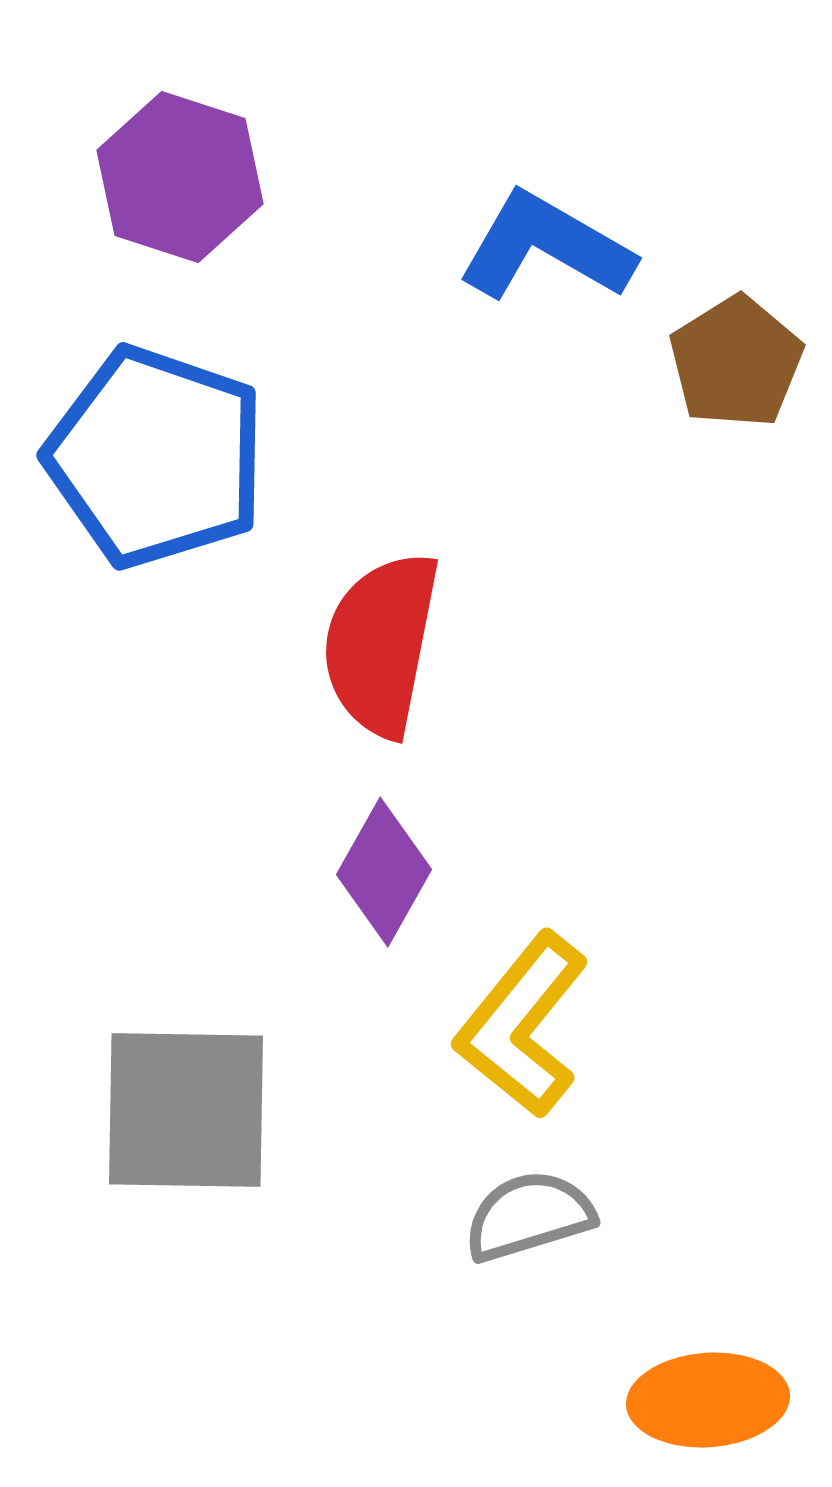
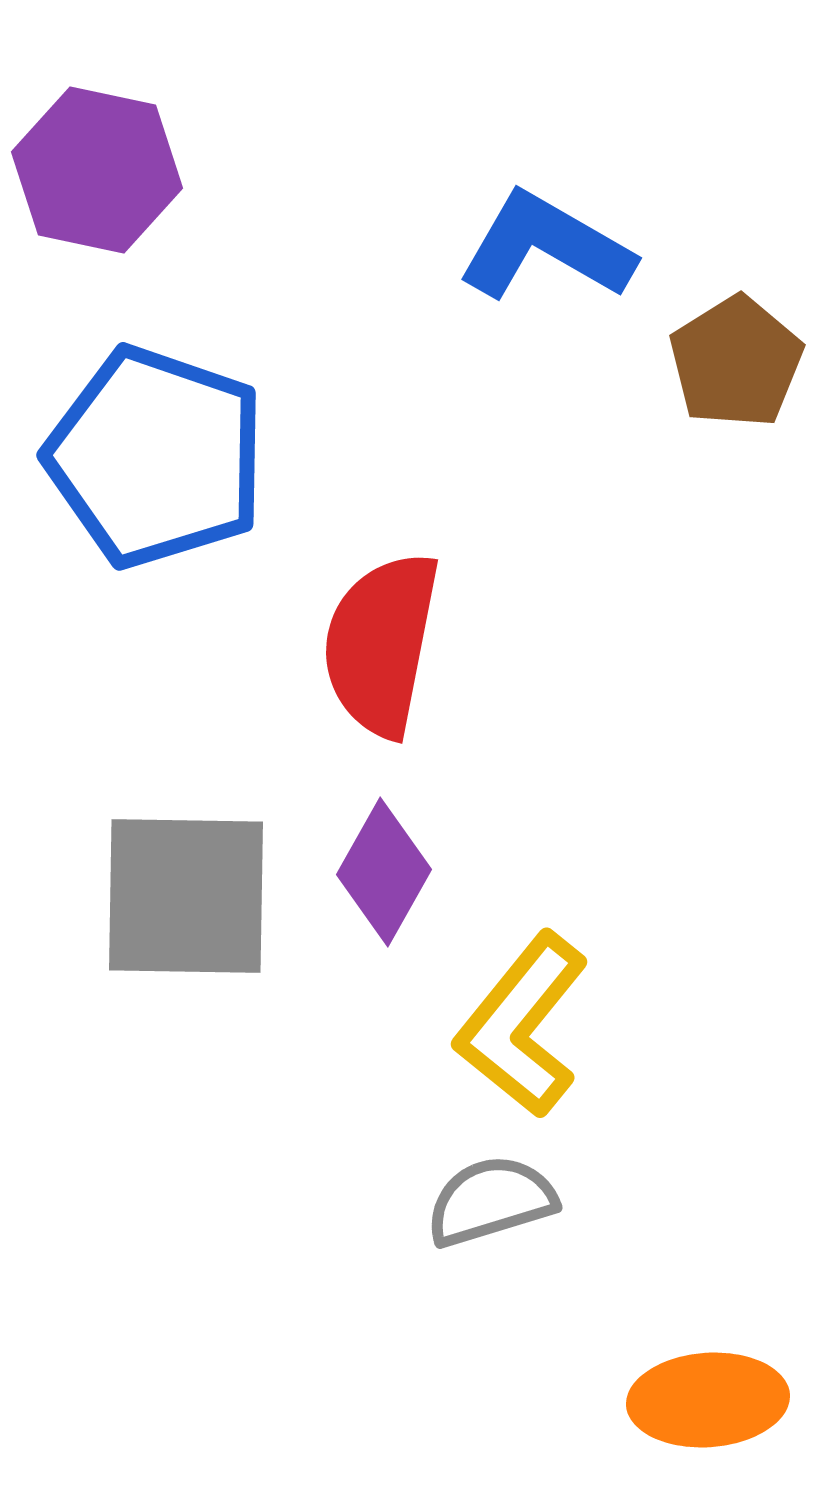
purple hexagon: moved 83 px left, 7 px up; rotated 6 degrees counterclockwise
gray square: moved 214 px up
gray semicircle: moved 38 px left, 15 px up
